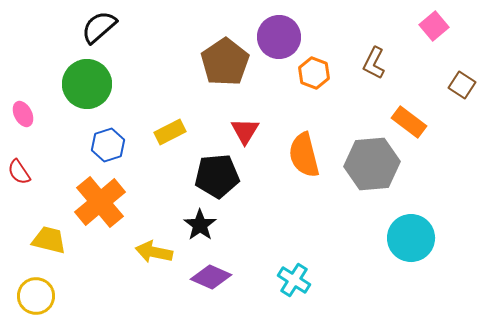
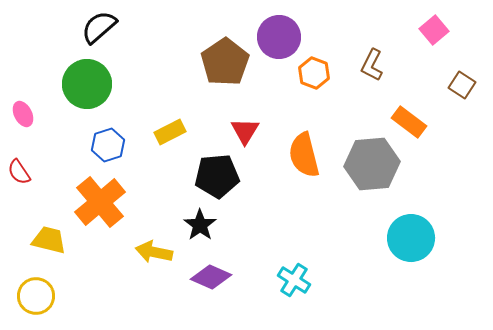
pink square: moved 4 px down
brown L-shape: moved 2 px left, 2 px down
